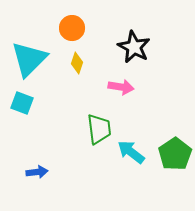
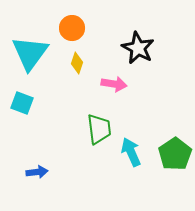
black star: moved 4 px right, 1 px down
cyan triangle: moved 1 px right, 6 px up; rotated 9 degrees counterclockwise
pink arrow: moved 7 px left, 3 px up
cyan arrow: rotated 28 degrees clockwise
